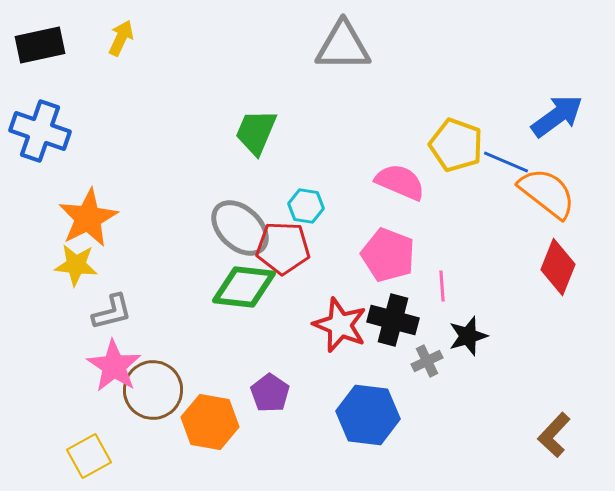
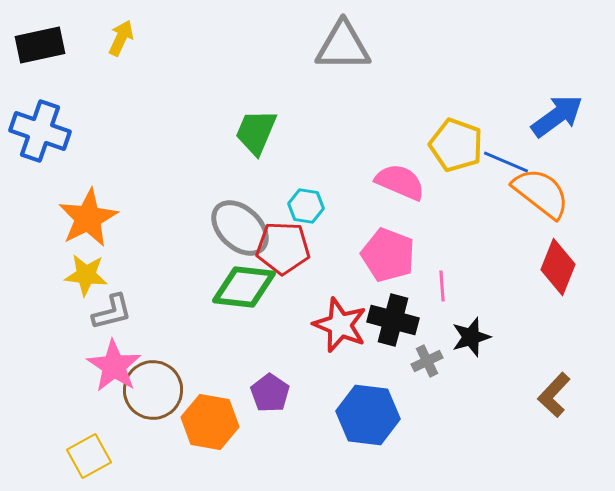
orange semicircle: moved 6 px left
yellow star: moved 10 px right, 10 px down
black star: moved 3 px right, 1 px down
brown L-shape: moved 40 px up
